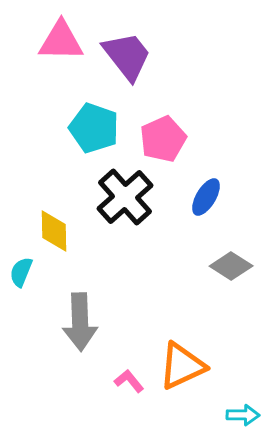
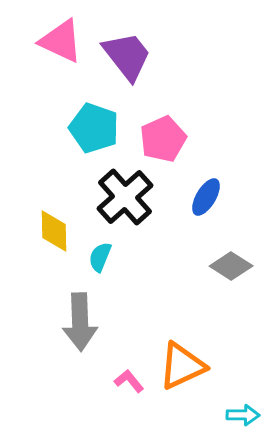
pink triangle: rotated 24 degrees clockwise
cyan semicircle: moved 79 px right, 15 px up
